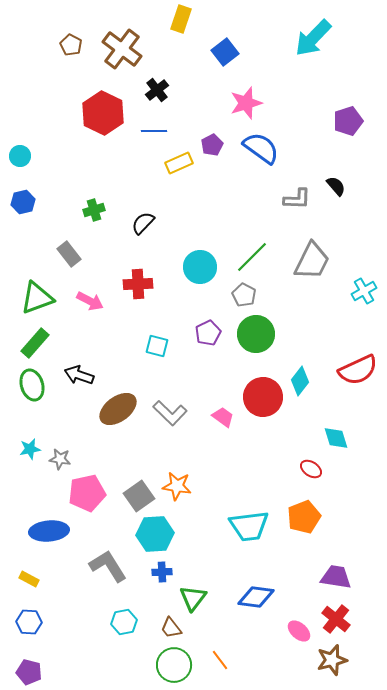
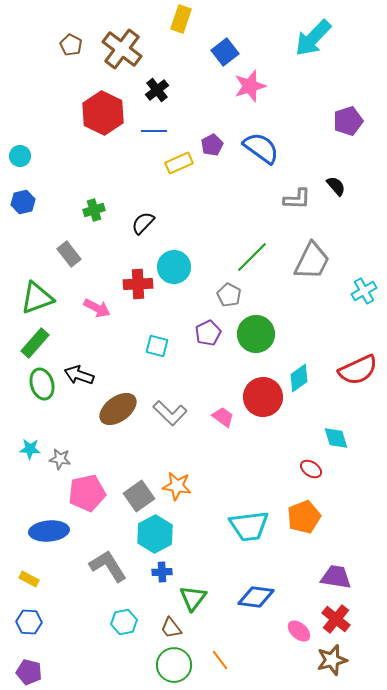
pink star at (246, 103): moved 4 px right, 17 px up
cyan circle at (200, 267): moved 26 px left
gray pentagon at (244, 295): moved 15 px left
pink arrow at (90, 301): moved 7 px right, 7 px down
cyan diamond at (300, 381): moved 1 px left, 3 px up; rotated 16 degrees clockwise
green ellipse at (32, 385): moved 10 px right, 1 px up
cyan star at (30, 449): rotated 15 degrees clockwise
cyan hexagon at (155, 534): rotated 24 degrees counterclockwise
